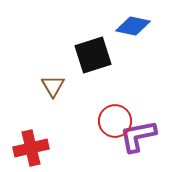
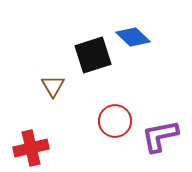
blue diamond: moved 11 px down; rotated 32 degrees clockwise
purple L-shape: moved 22 px right
